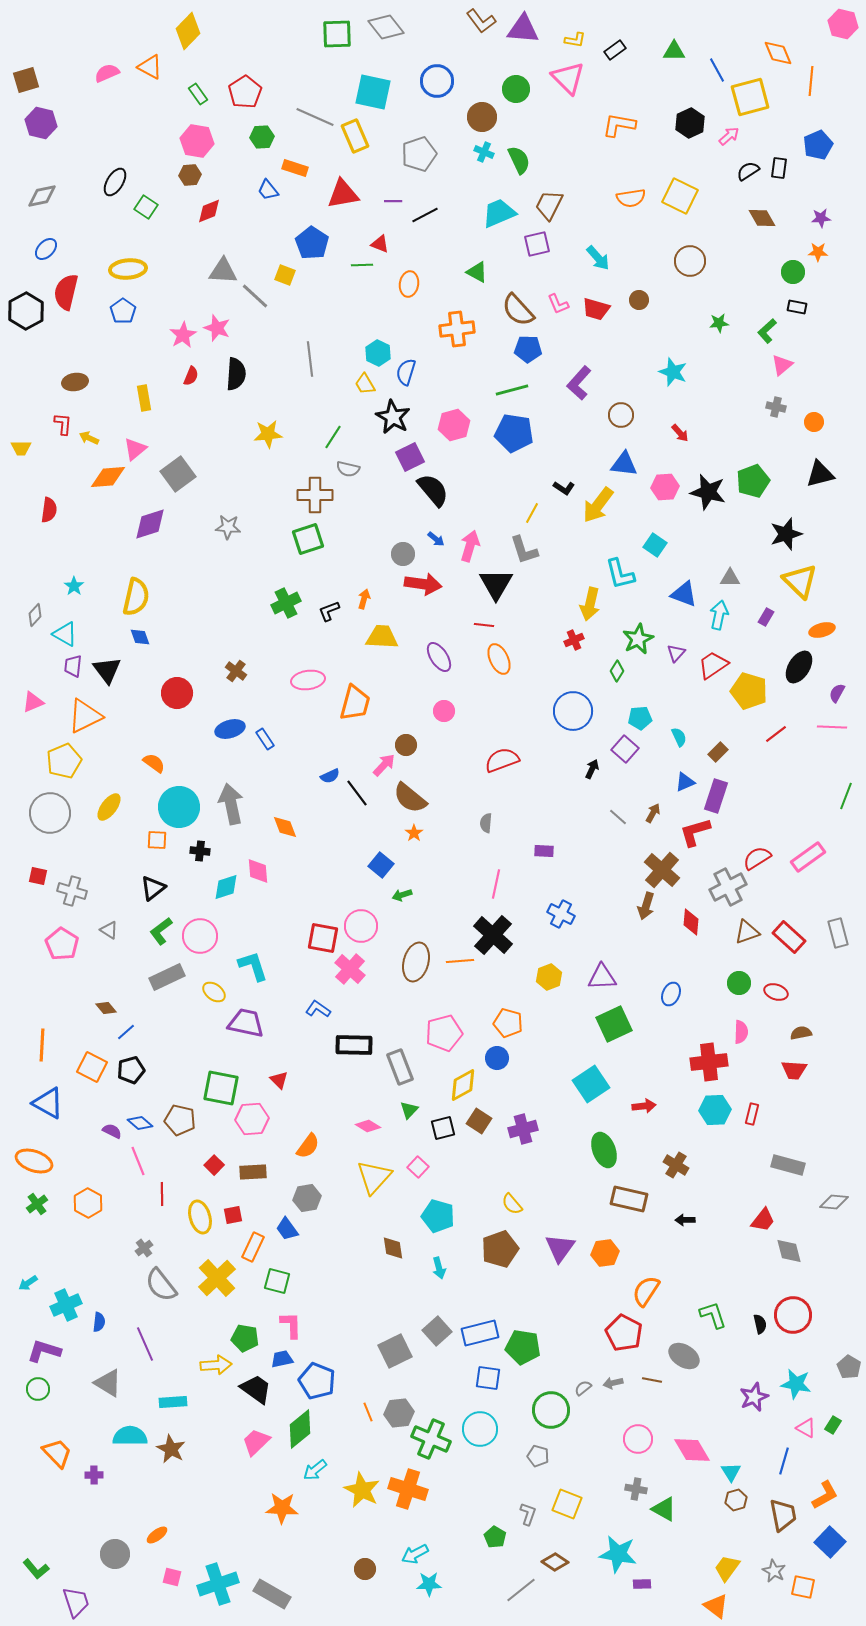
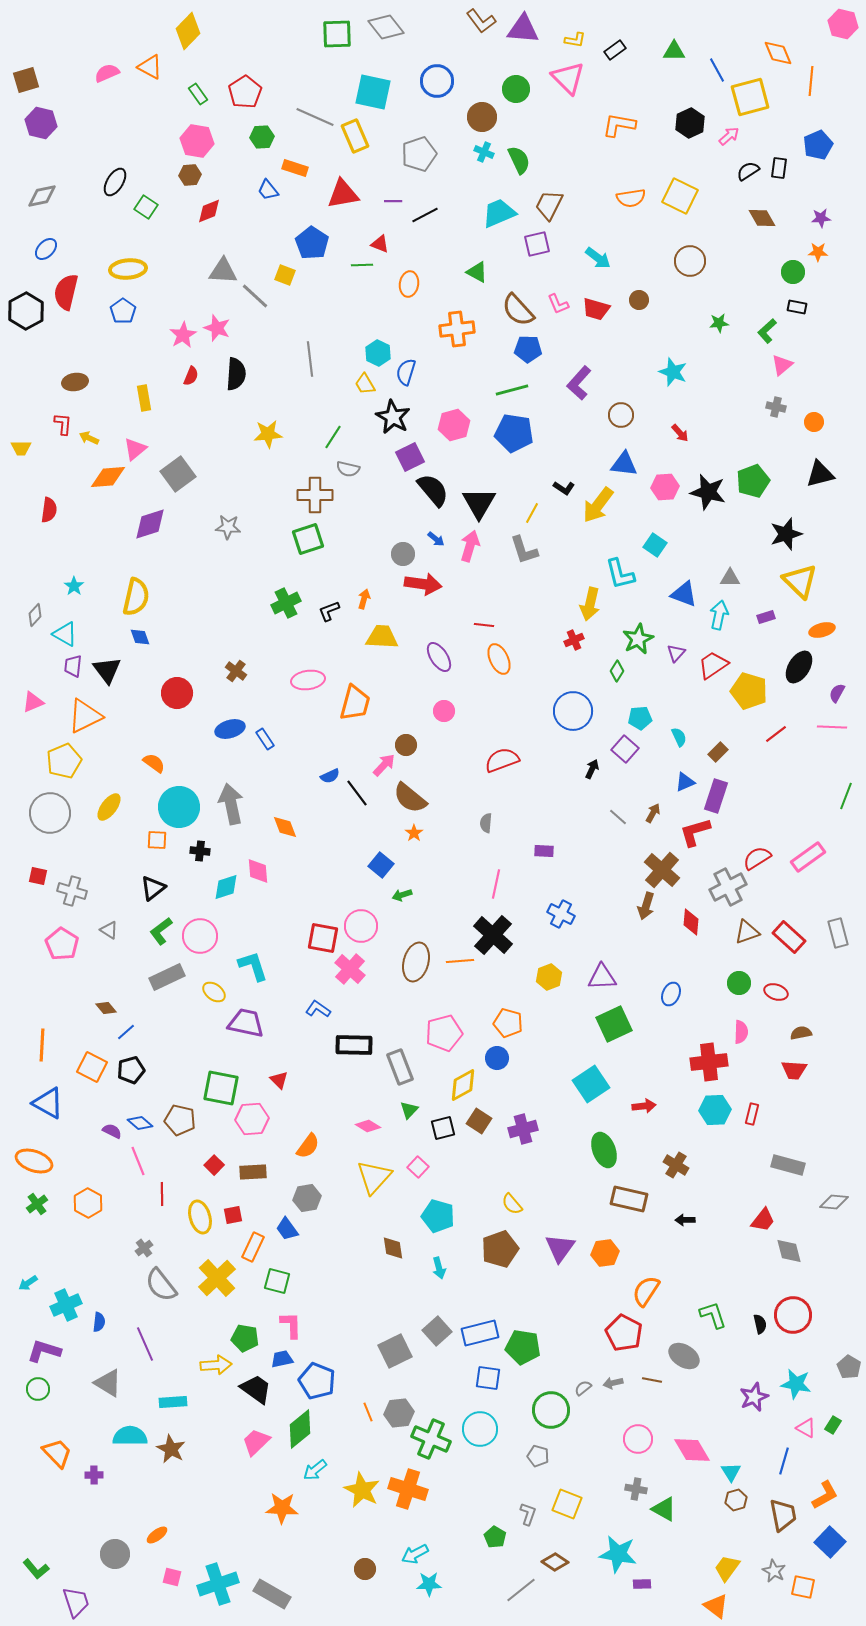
cyan arrow at (598, 258): rotated 12 degrees counterclockwise
black triangle at (496, 584): moved 17 px left, 81 px up
purple rectangle at (766, 617): rotated 42 degrees clockwise
